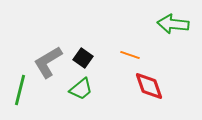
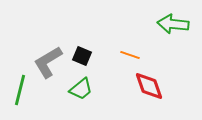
black square: moved 1 px left, 2 px up; rotated 12 degrees counterclockwise
